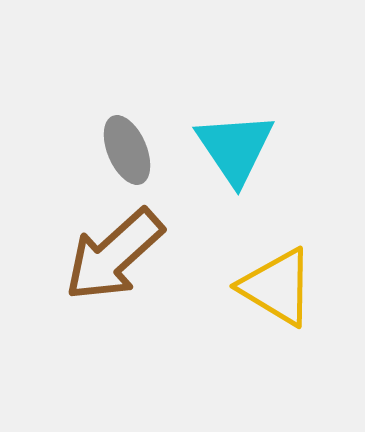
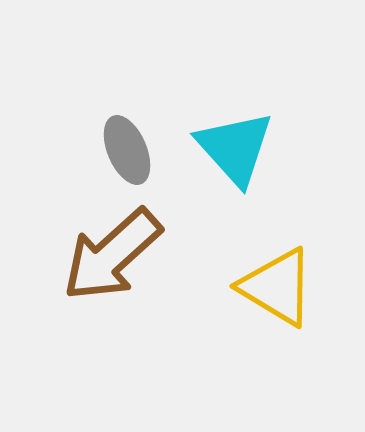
cyan triangle: rotated 8 degrees counterclockwise
brown arrow: moved 2 px left
